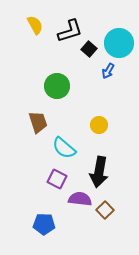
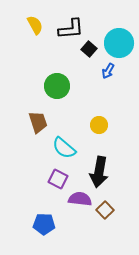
black L-shape: moved 1 px right, 2 px up; rotated 12 degrees clockwise
purple square: moved 1 px right
